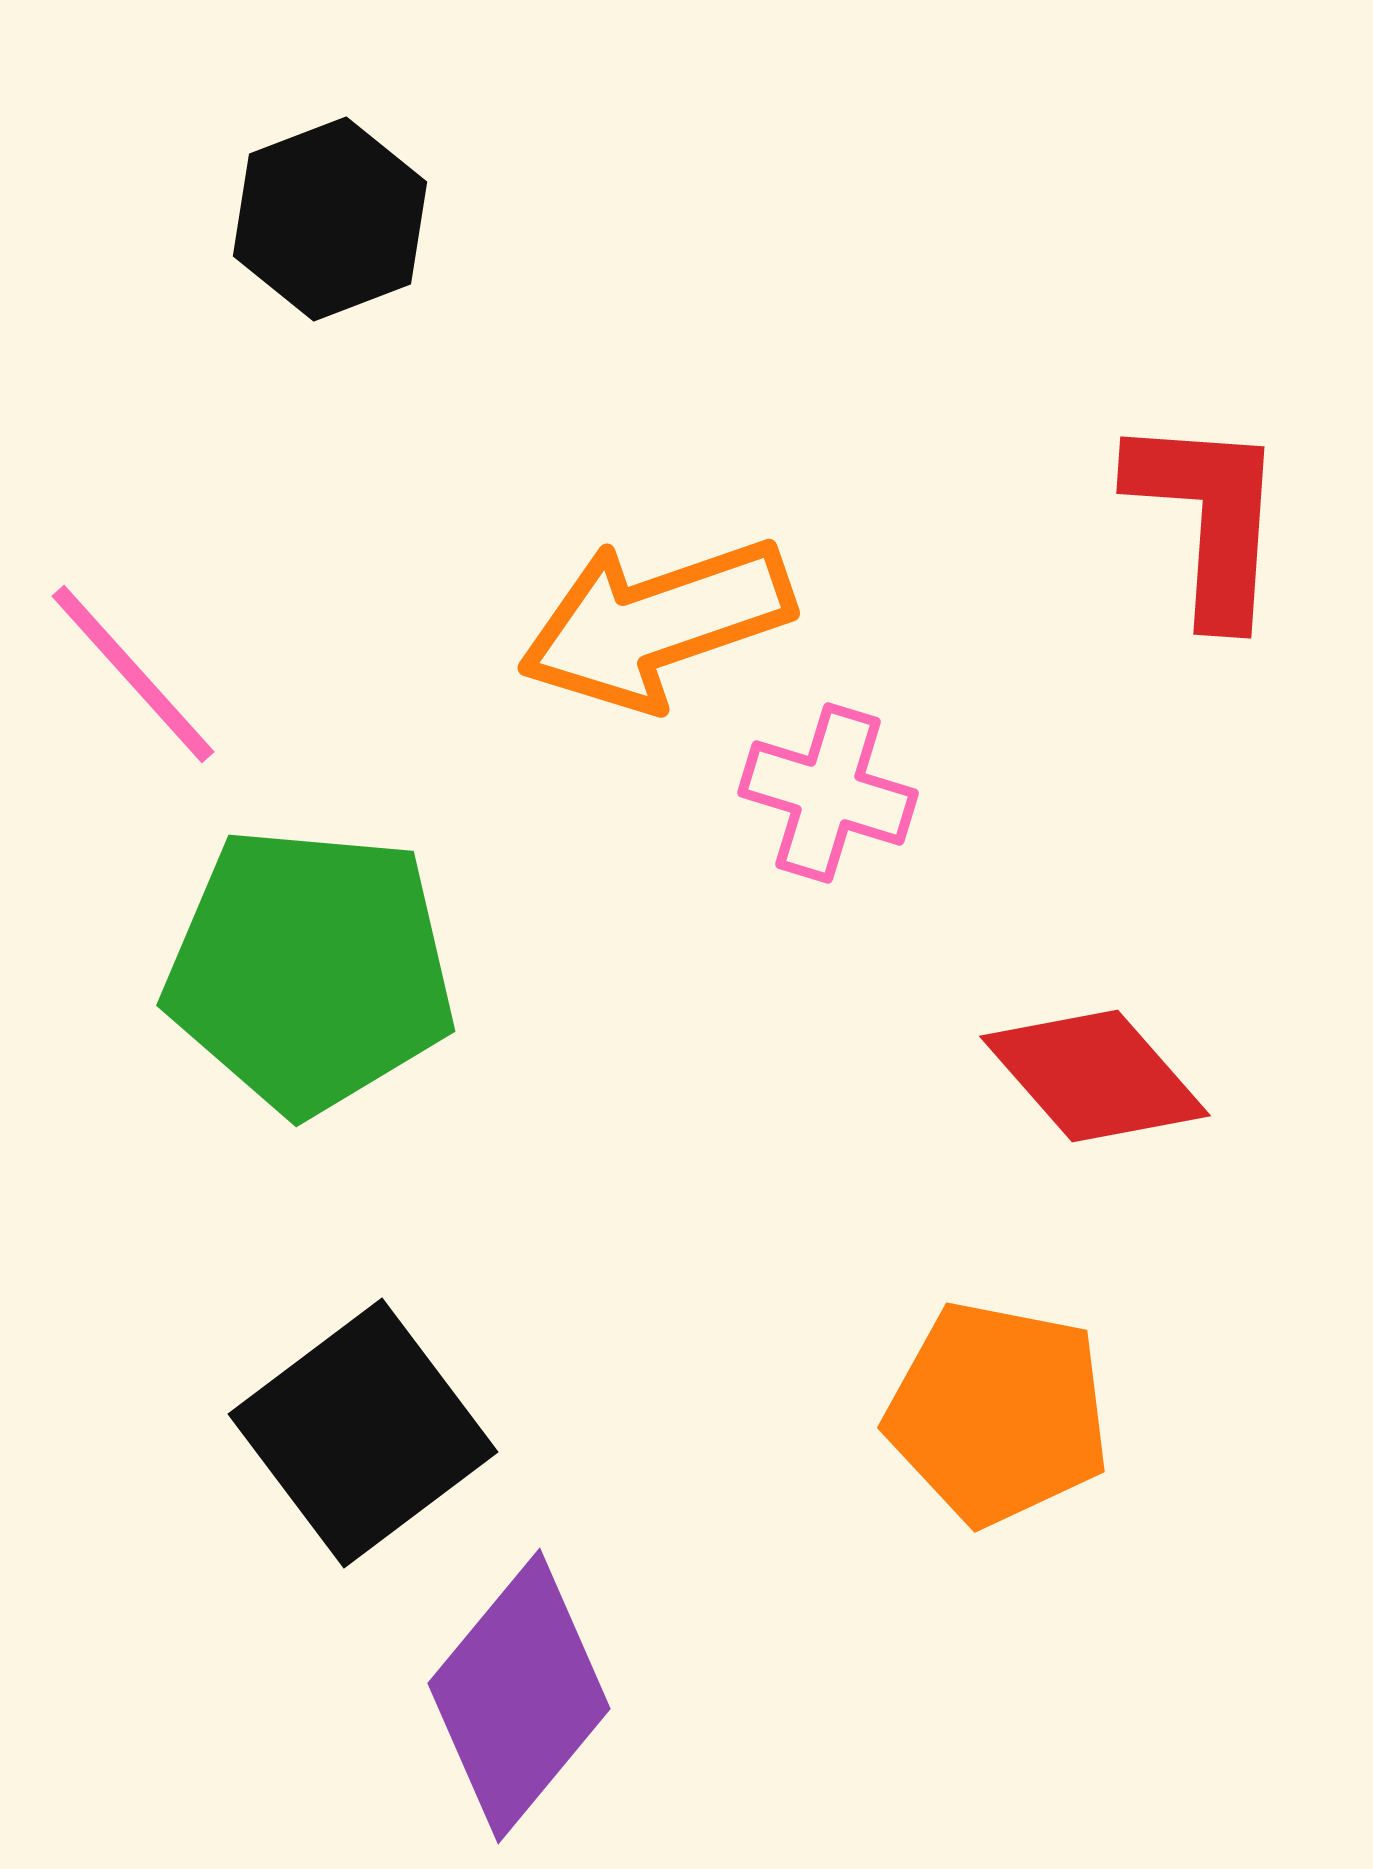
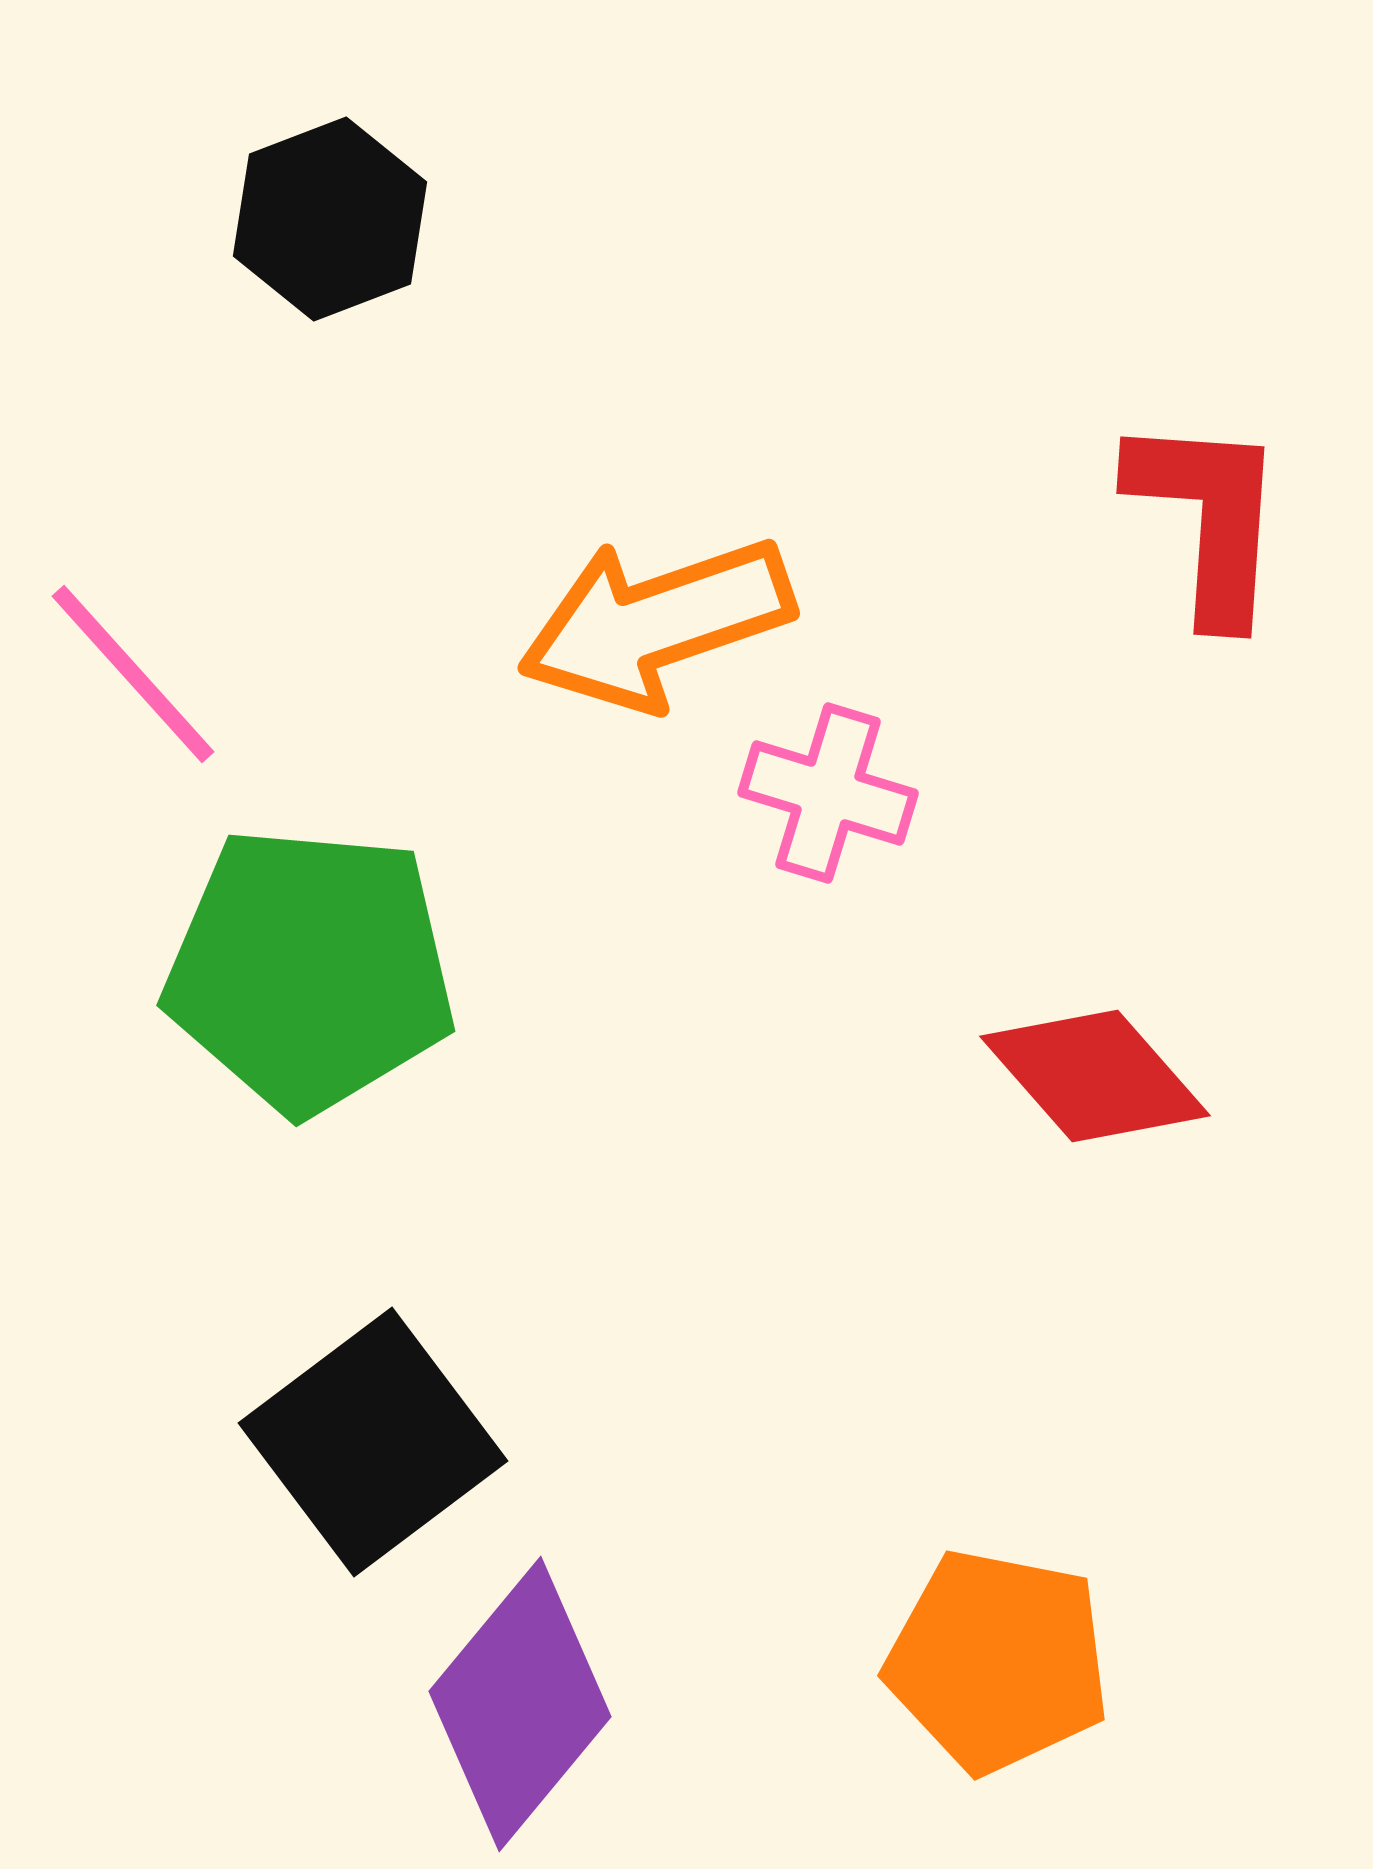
orange pentagon: moved 248 px down
black square: moved 10 px right, 9 px down
purple diamond: moved 1 px right, 8 px down
